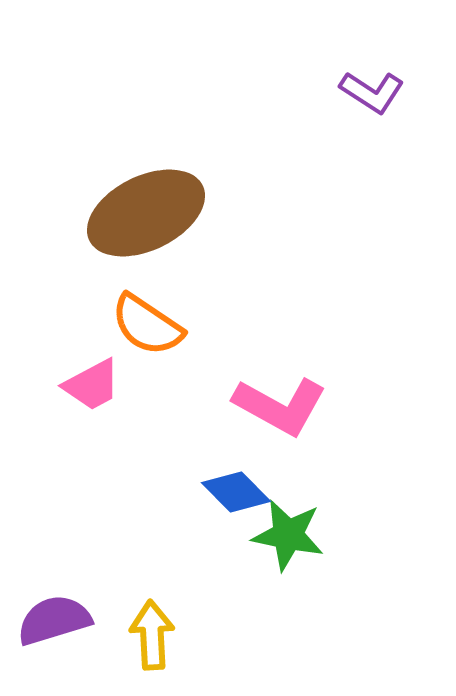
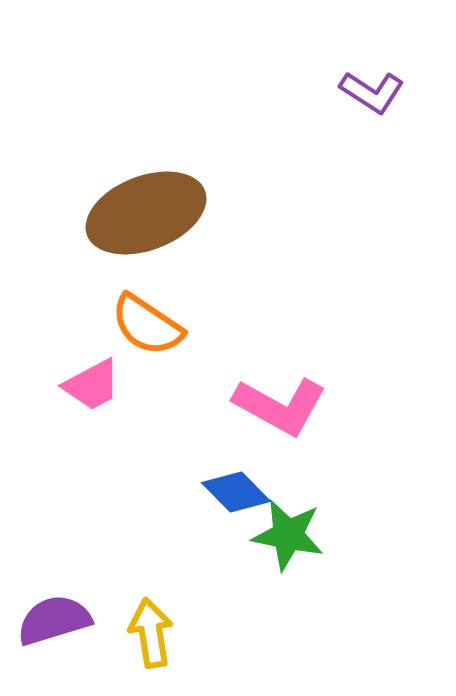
brown ellipse: rotated 5 degrees clockwise
yellow arrow: moved 1 px left, 2 px up; rotated 6 degrees counterclockwise
